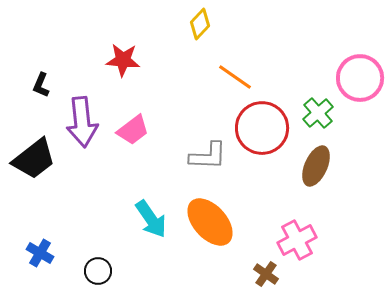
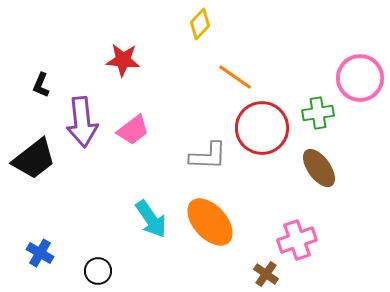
green cross: rotated 32 degrees clockwise
brown ellipse: moved 3 px right, 2 px down; rotated 60 degrees counterclockwise
pink cross: rotated 9 degrees clockwise
